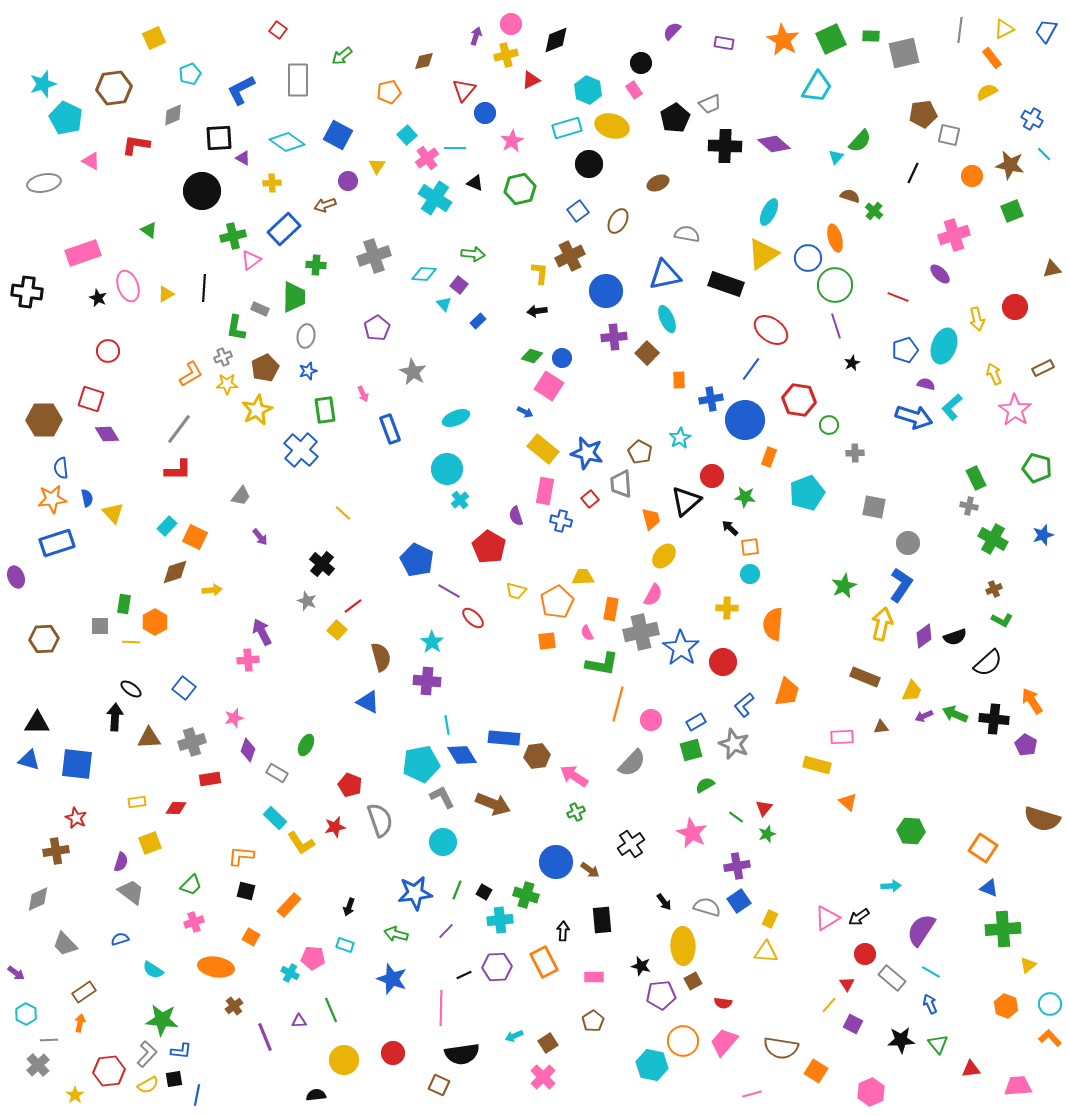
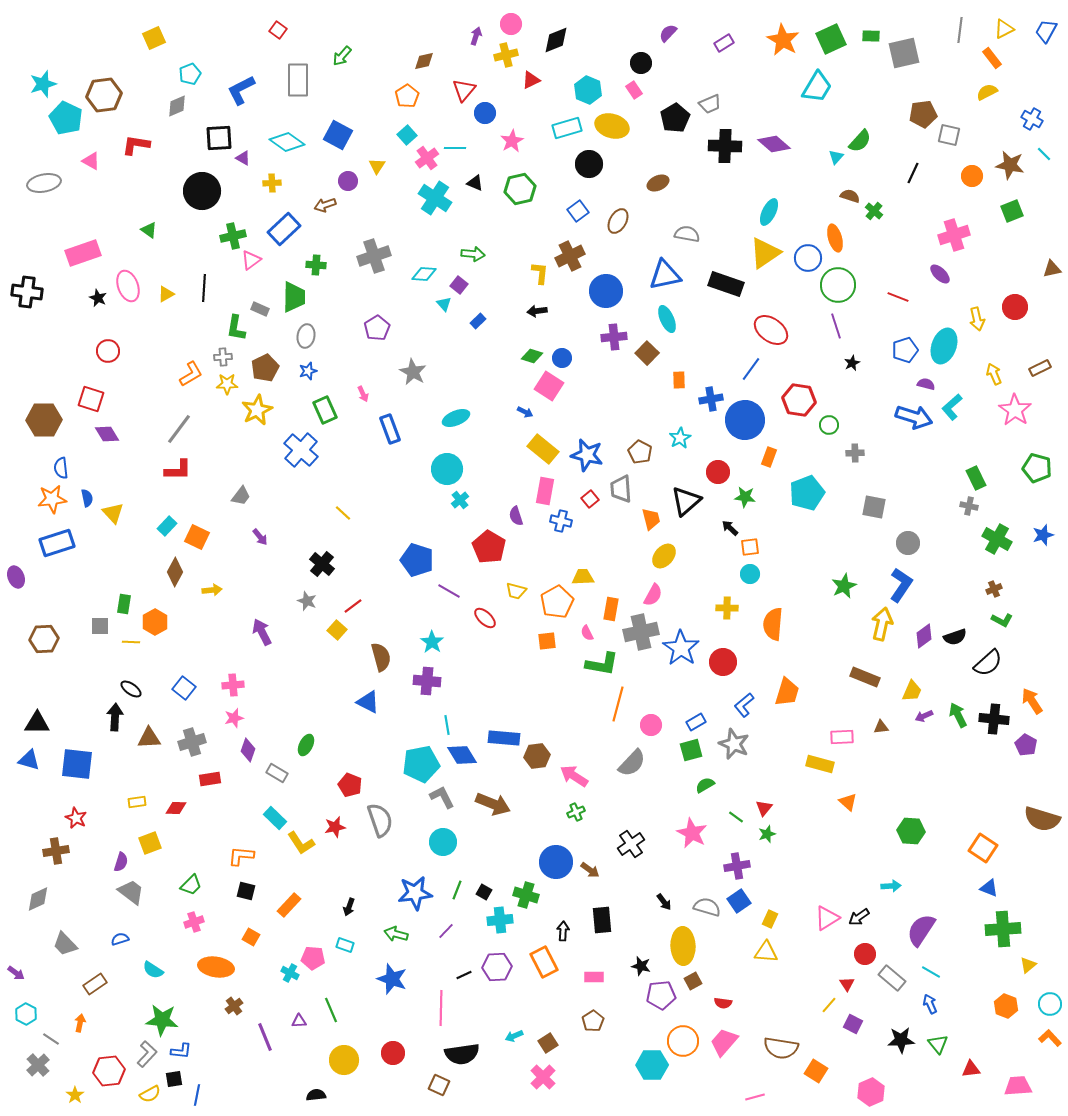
purple semicircle at (672, 31): moved 4 px left, 2 px down
purple rectangle at (724, 43): rotated 42 degrees counterclockwise
green arrow at (342, 56): rotated 10 degrees counterclockwise
brown hexagon at (114, 88): moved 10 px left, 7 px down
orange pentagon at (389, 92): moved 18 px right, 4 px down; rotated 20 degrees counterclockwise
gray diamond at (173, 115): moved 4 px right, 9 px up
yellow triangle at (763, 254): moved 2 px right, 1 px up
green circle at (835, 285): moved 3 px right
gray cross at (223, 357): rotated 18 degrees clockwise
brown rectangle at (1043, 368): moved 3 px left
green rectangle at (325, 410): rotated 16 degrees counterclockwise
blue star at (587, 453): moved 2 px down
red circle at (712, 476): moved 6 px right, 4 px up
gray trapezoid at (621, 484): moved 5 px down
orange square at (195, 537): moved 2 px right
green cross at (993, 539): moved 4 px right
blue pentagon at (417, 560): rotated 8 degrees counterclockwise
brown diamond at (175, 572): rotated 44 degrees counterclockwise
red ellipse at (473, 618): moved 12 px right
pink cross at (248, 660): moved 15 px left, 25 px down
green arrow at (955, 714): moved 3 px right, 1 px down; rotated 40 degrees clockwise
pink circle at (651, 720): moved 5 px down
yellow rectangle at (817, 765): moved 3 px right, 1 px up
brown rectangle at (84, 992): moved 11 px right, 8 px up
gray line at (49, 1040): moved 2 px right, 1 px up; rotated 36 degrees clockwise
cyan hexagon at (652, 1065): rotated 12 degrees counterclockwise
yellow semicircle at (148, 1085): moved 2 px right, 9 px down
pink line at (752, 1094): moved 3 px right, 3 px down
